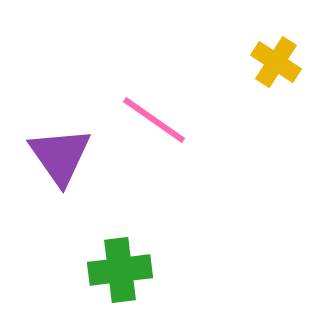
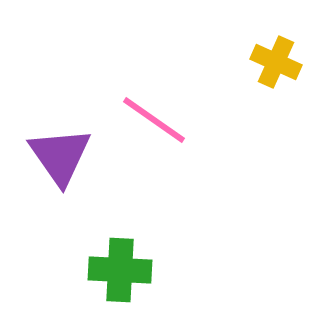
yellow cross: rotated 9 degrees counterclockwise
green cross: rotated 10 degrees clockwise
